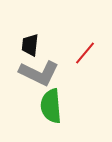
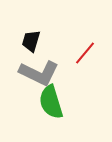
black trapezoid: moved 1 px right, 4 px up; rotated 10 degrees clockwise
green semicircle: moved 4 px up; rotated 12 degrees counterclockwise
